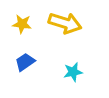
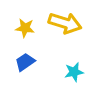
yellow star: moved 3 px right, 4 px down
cyan star: moved 1 px right
